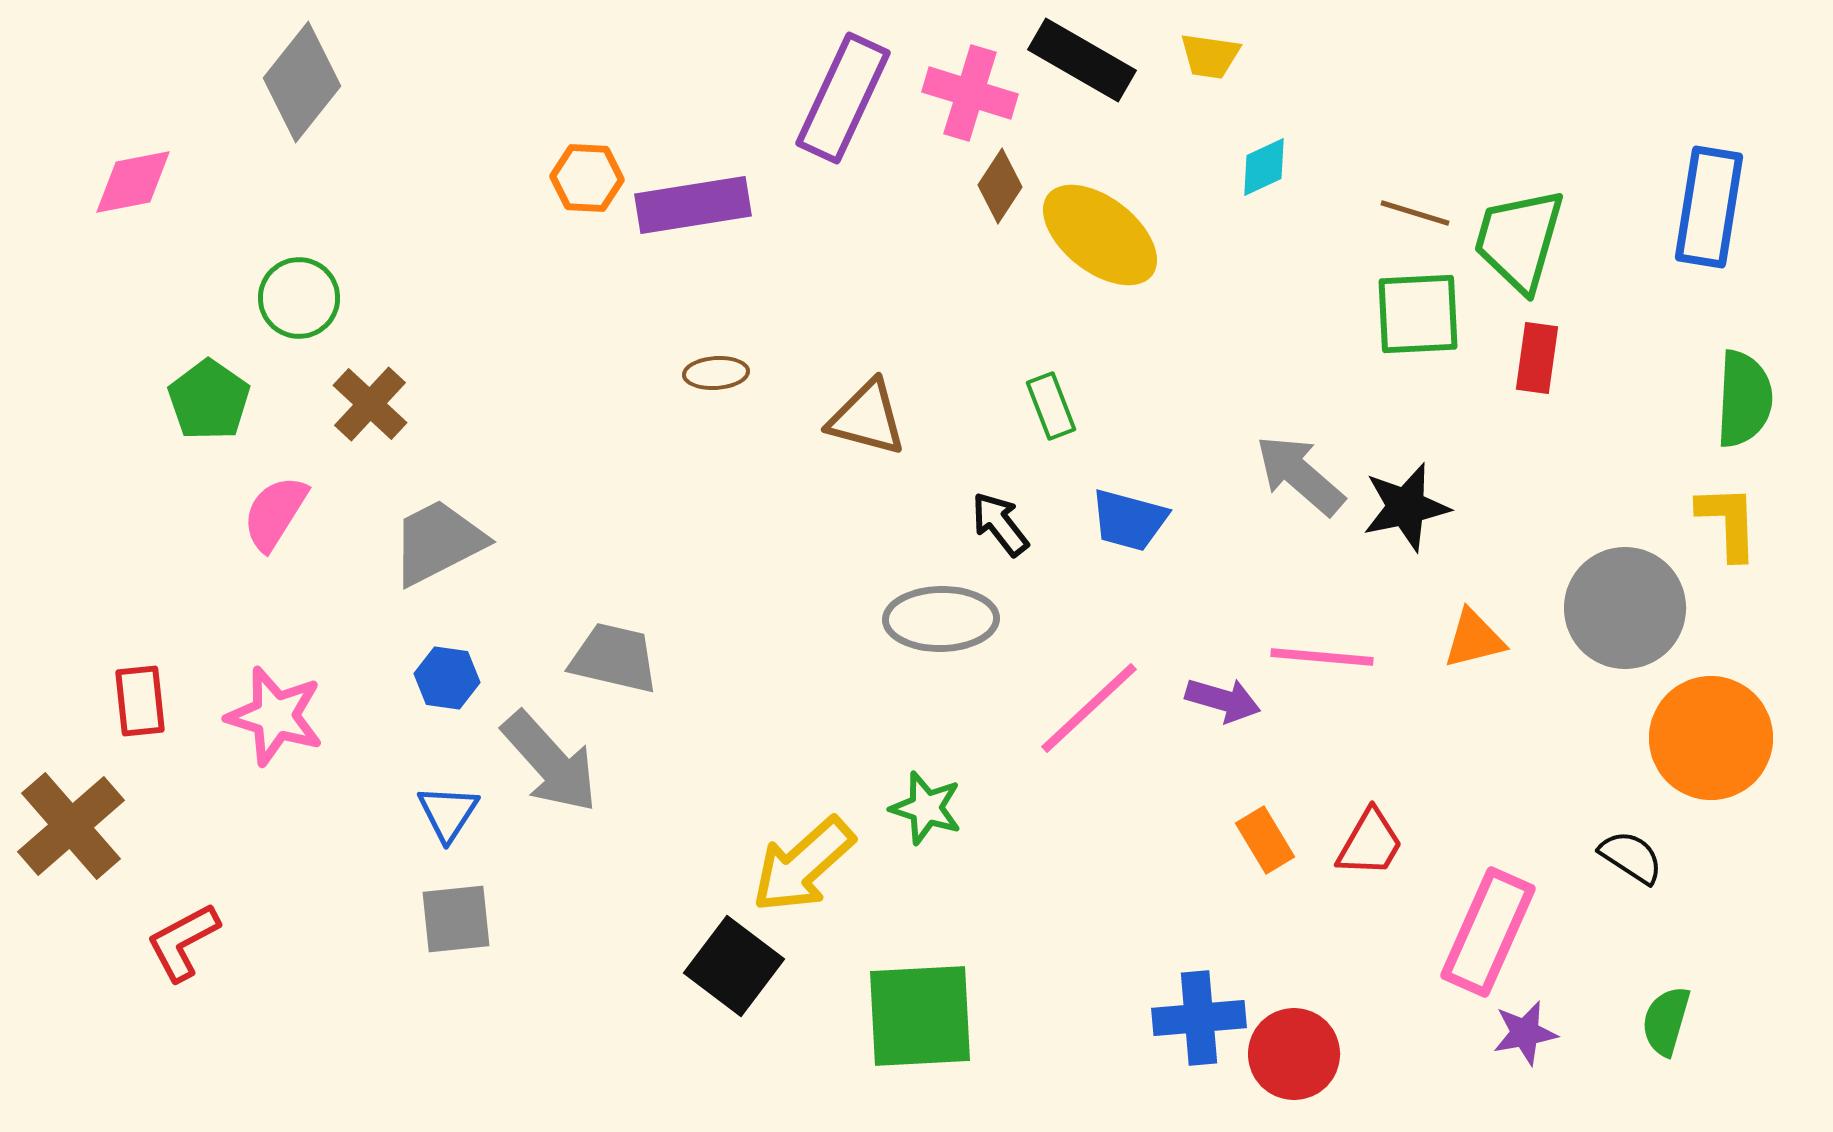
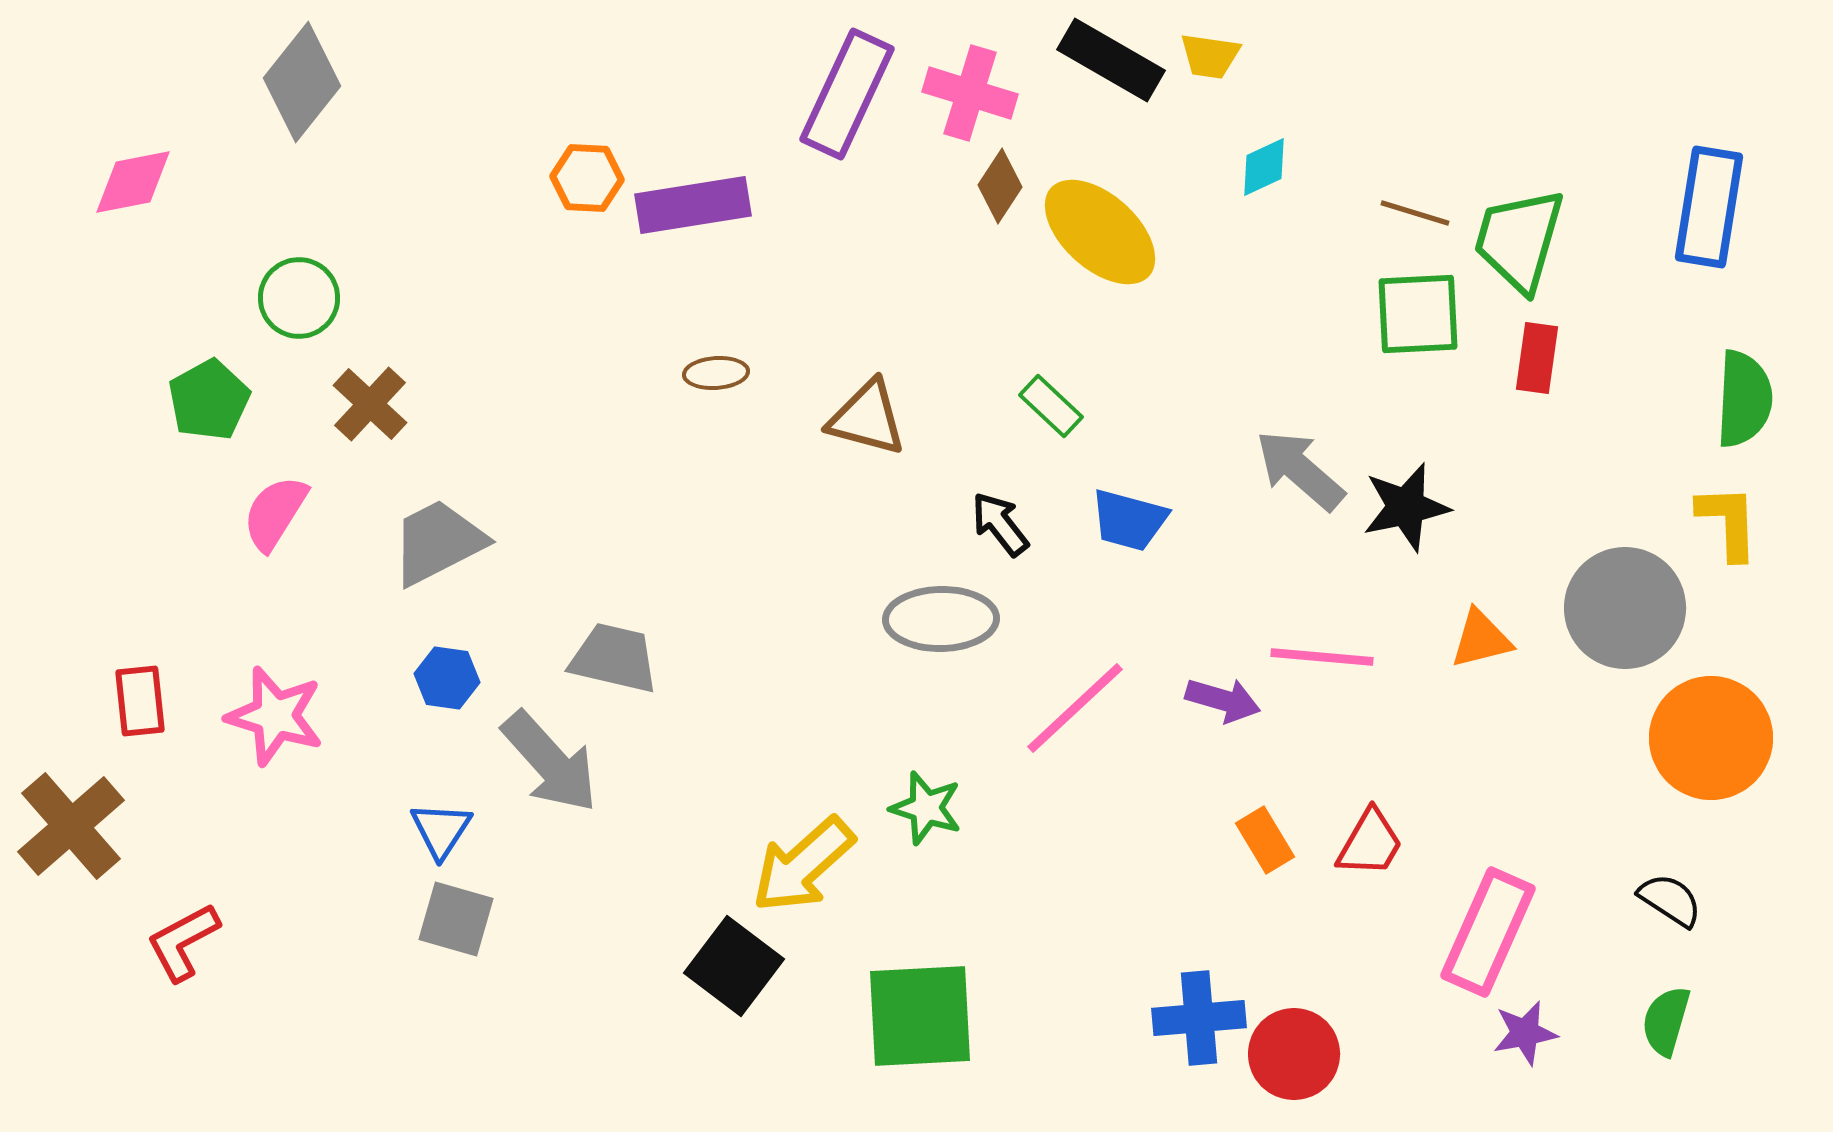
black rectangle at (1082, 60): moved 29 px right
purple rectangle at (843, 98): moved 4 px right, 4 px up
yellow ellipse at (1100, 235): moved 3 px up; rotated 4 degrees clockwise
green pentagon at (209, 400): rotated 8 degrees clockwise
green rectangle at (1051, 406): rotated 26 degrees counterclockwise
gray arrow at (1300, 475): moved 5 px up
orange triangle at (1474, 639): moved 7 px right
pink line at (1089, 708): moved 14 px left
blue triangle at (448, 813): moved 7 px left, 17 px down
black semicircle at (1631, 857): moved 39 px right, 43 px down
gray square at (456, 919): rotated 22 degrees clockwise
